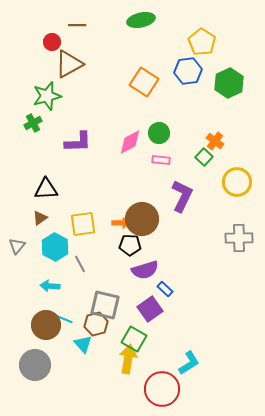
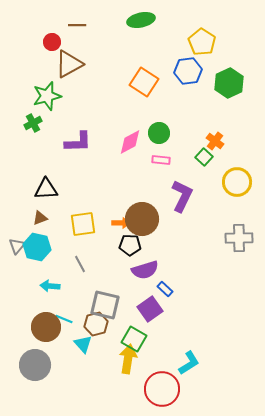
brown triangle at (40, 218): rotated 14 degrees clockwise
cyan hexagon at (55, 247): moved 18 px left; rotated 16 degrees counterclockwise
brown circle at (46, 325): moved 2 px down
